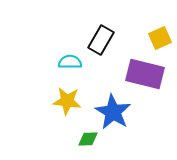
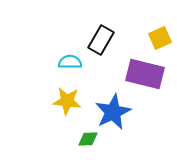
blue star: rotated 15 degrees clockwise
